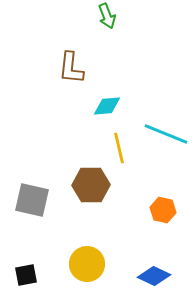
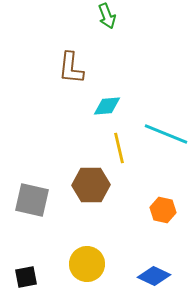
black square: moved 2 px down
